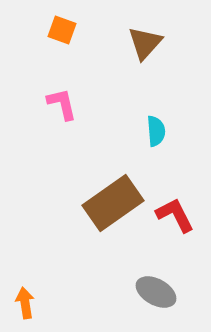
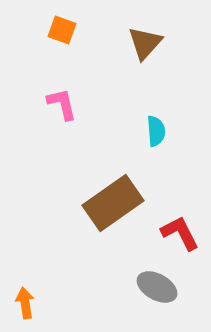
red L-shape: moved 5 px right, 18 px down
gray ellipse: moved 1 px right, 5 px up
